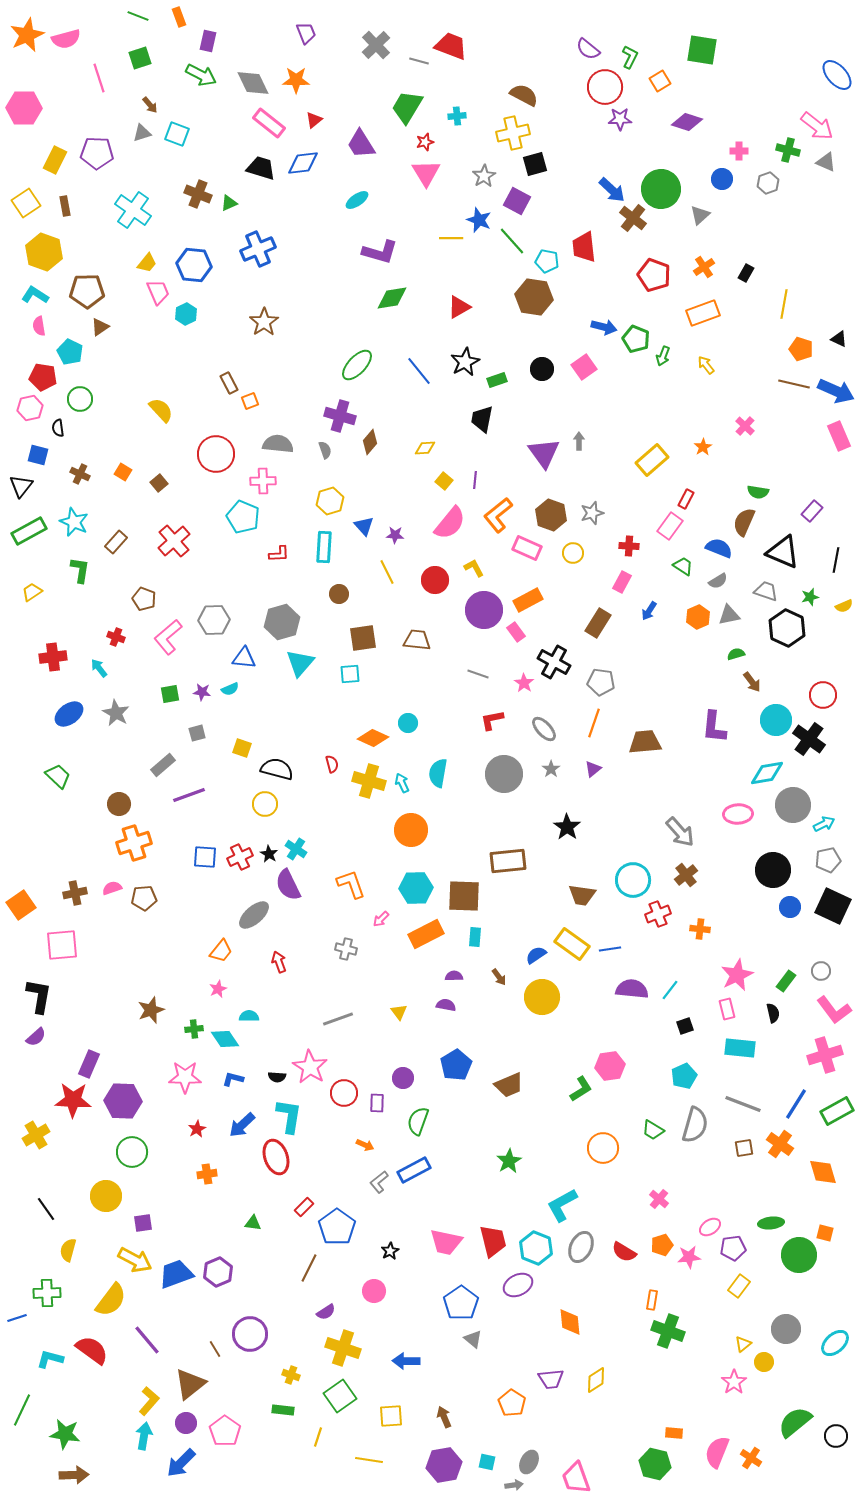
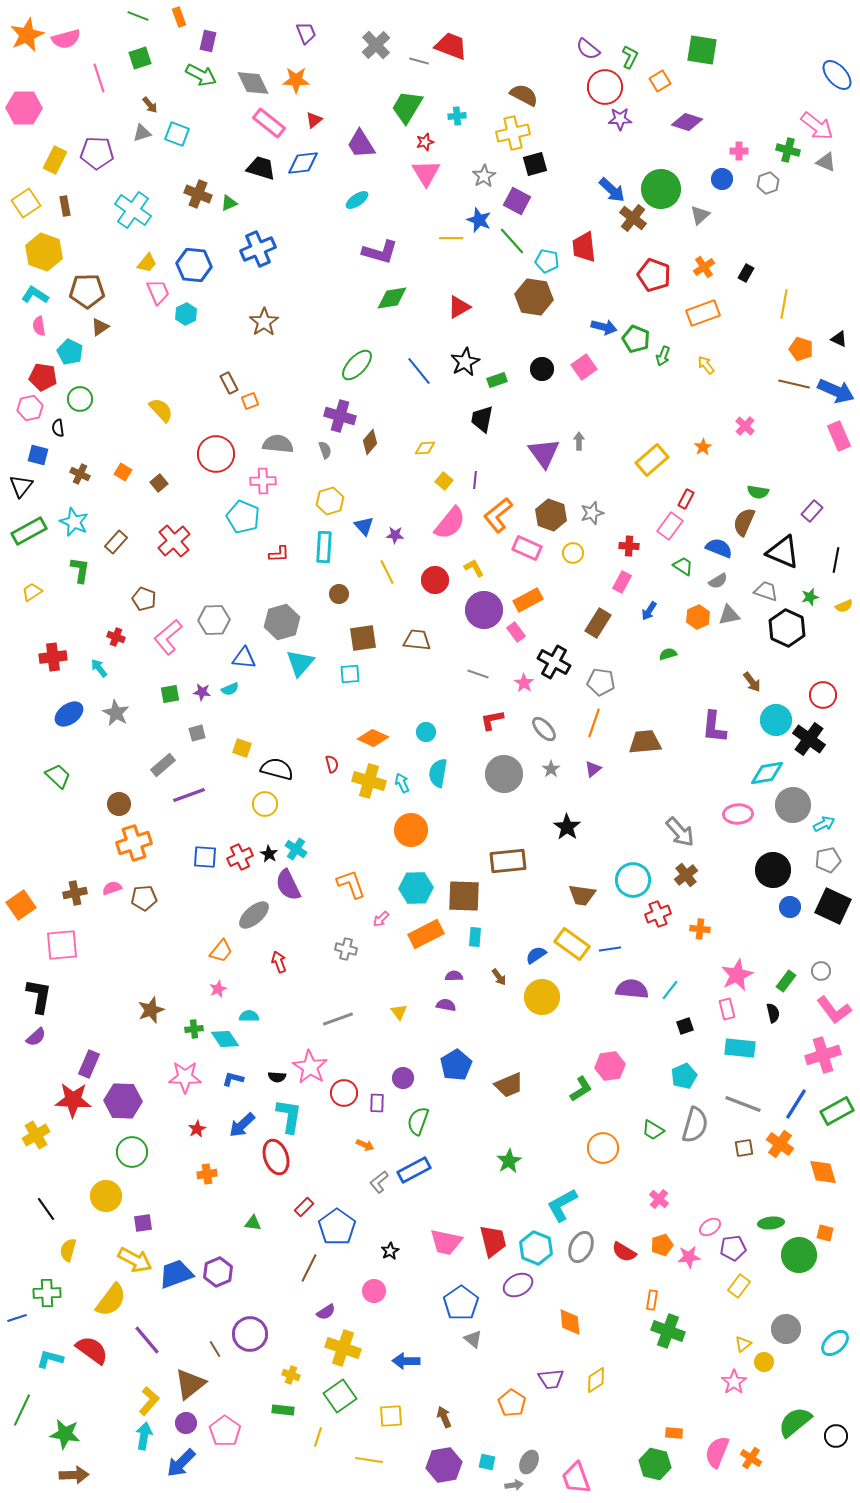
green semicircle at (736, 654): moved 68 px left
cyan circle at (408, 723): moved 18 px right, 9 px down
pink cross at (825, 1055): moved 2 px left
